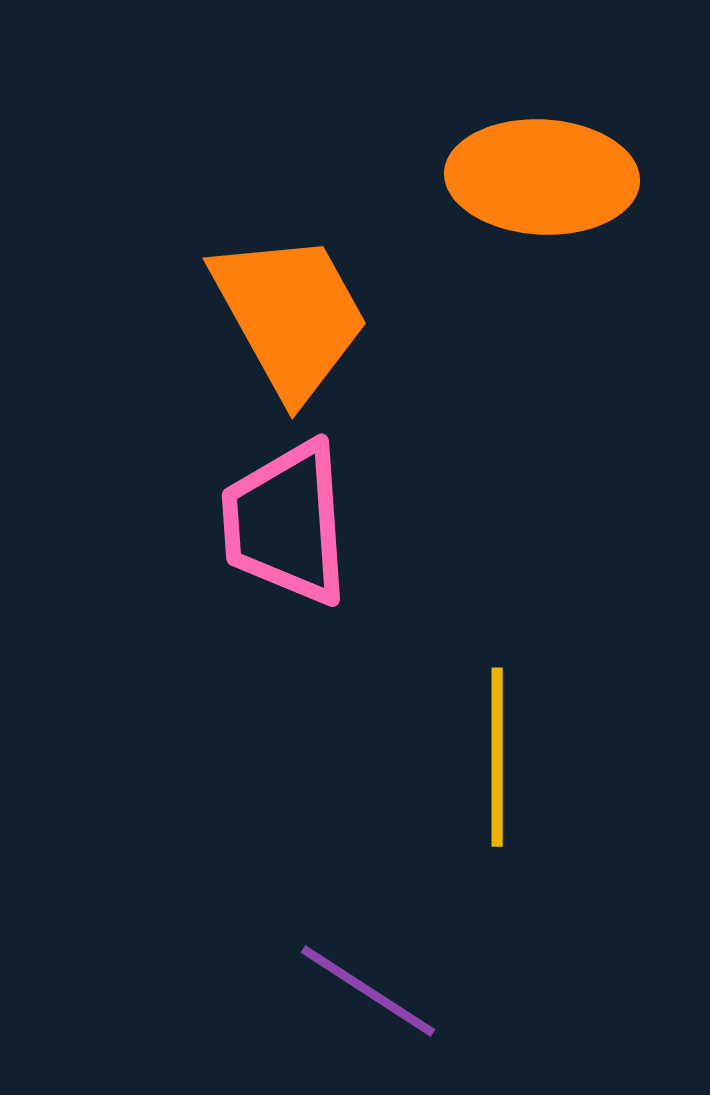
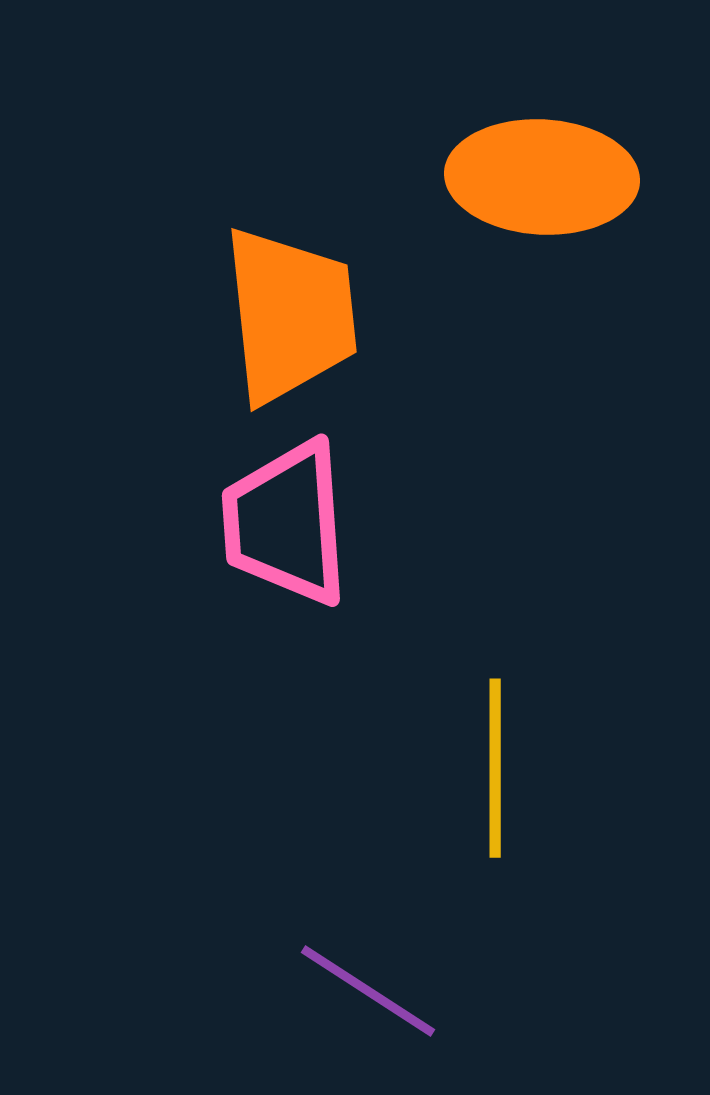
orange trapezoid: rotated 23 degrees clockwise
yellow line: moved 2 px left, 11 px down
